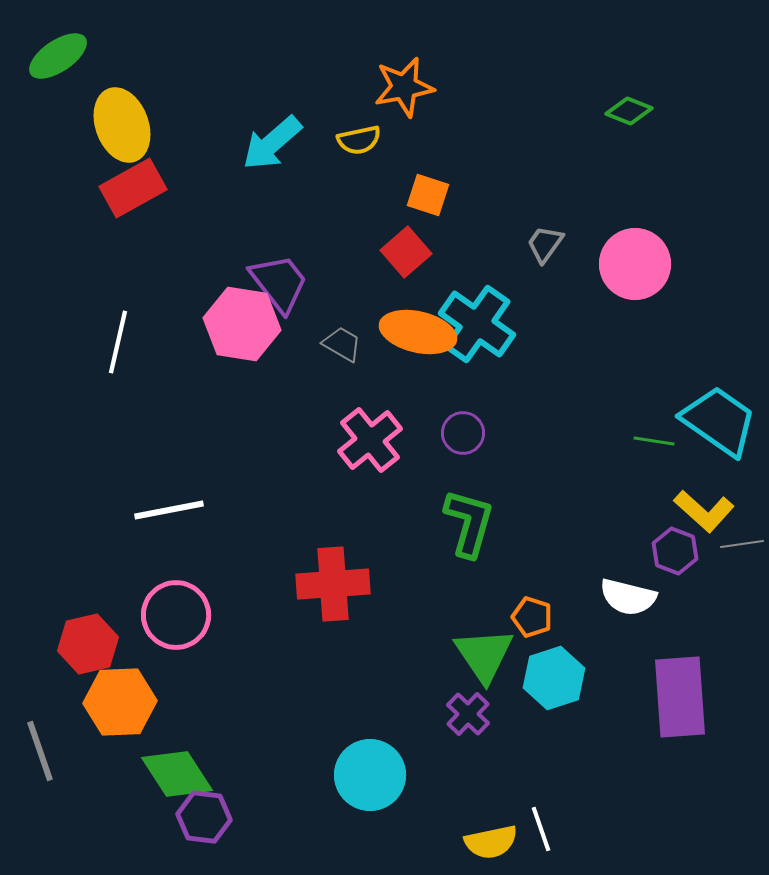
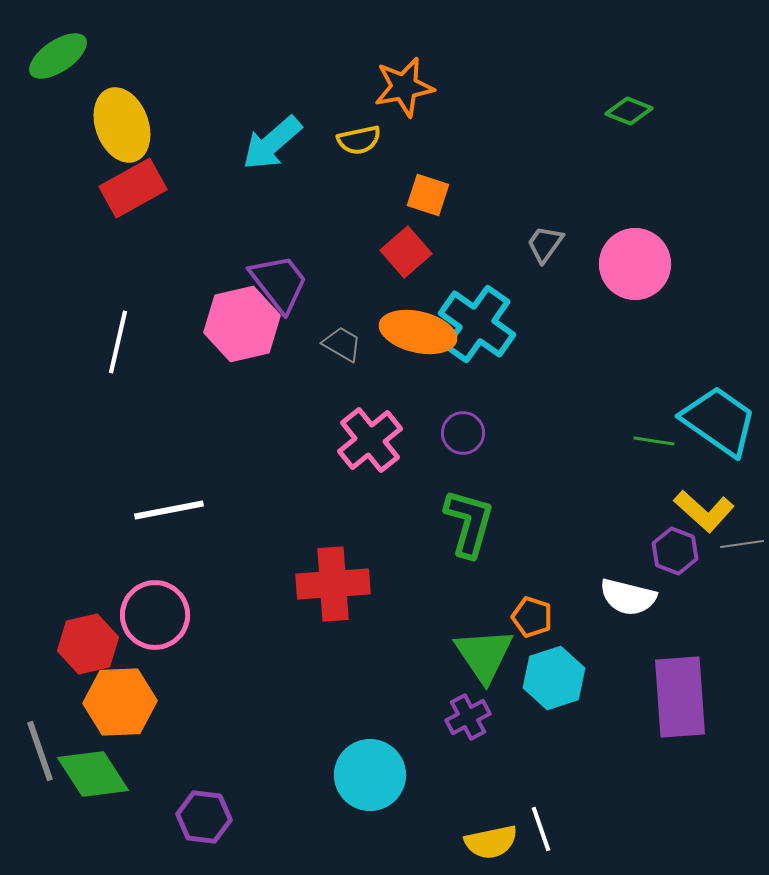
pink hexagon at (242, 324): rotated 22 degrees counterclockwise
pink circle at (176, 615): moved 21 px left
purple cross at (468, 714): moved 3 px down; rotated 18 degrees clockwise
green diamond at (177, 774): moved 84 px left
